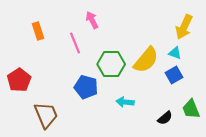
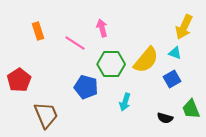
pink arrow: moved 10 px right, 8 px down; rotated 12 degrees clockwise
pink line: rotated 35 degrees counterclockwise
blue square: moved 2 px left, 4 px down
cyan arrow: rotated 78 degrees counterclockwise
black semicircle: rotated 56 degrees clockwise
